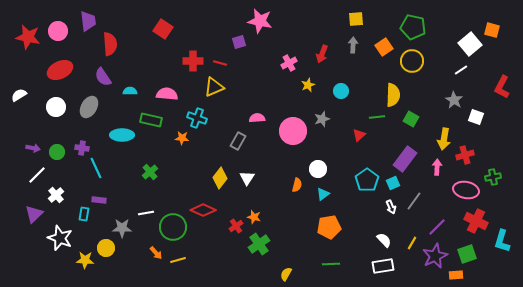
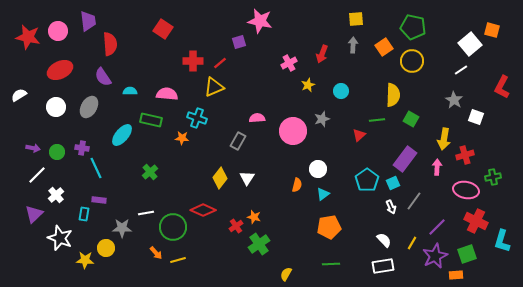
red line at (220, 63): rotated 56 degrees counterclockwise
green line at (377, 117): moved 3 px down
cyan ellipse at (122, 135): rotated 50 degrees counterclockwise
